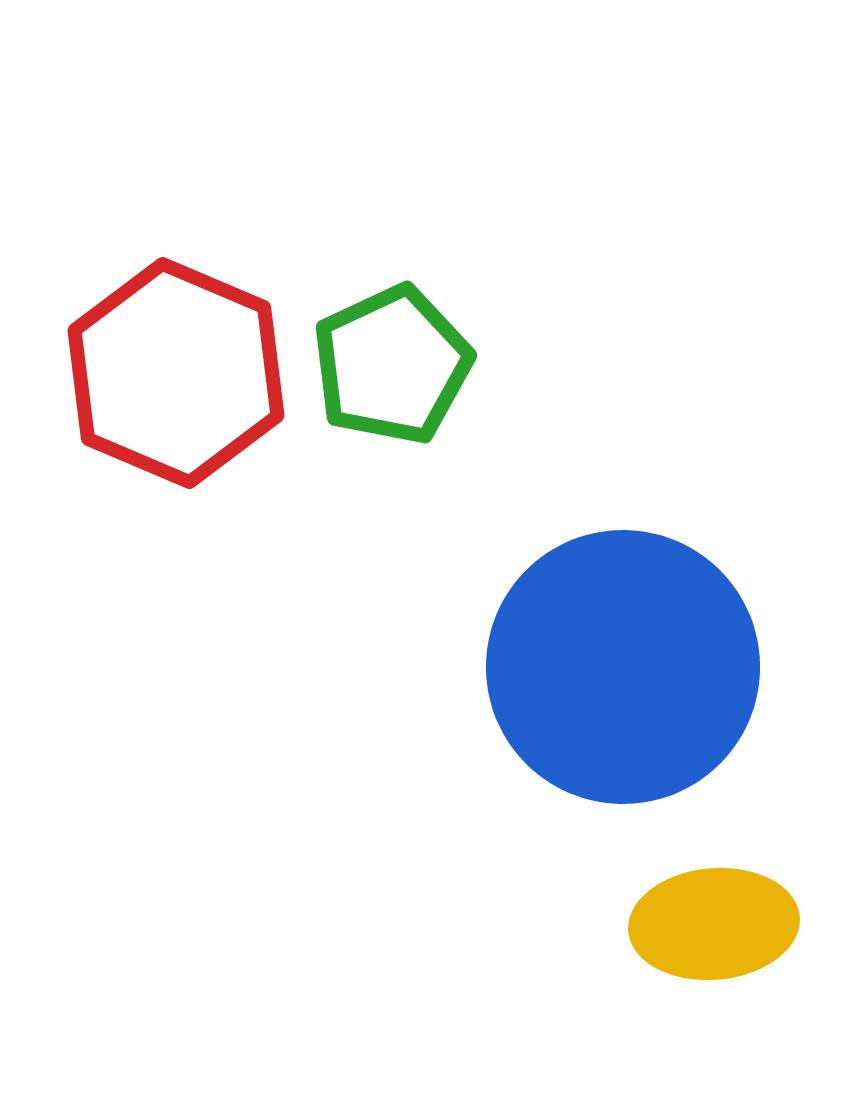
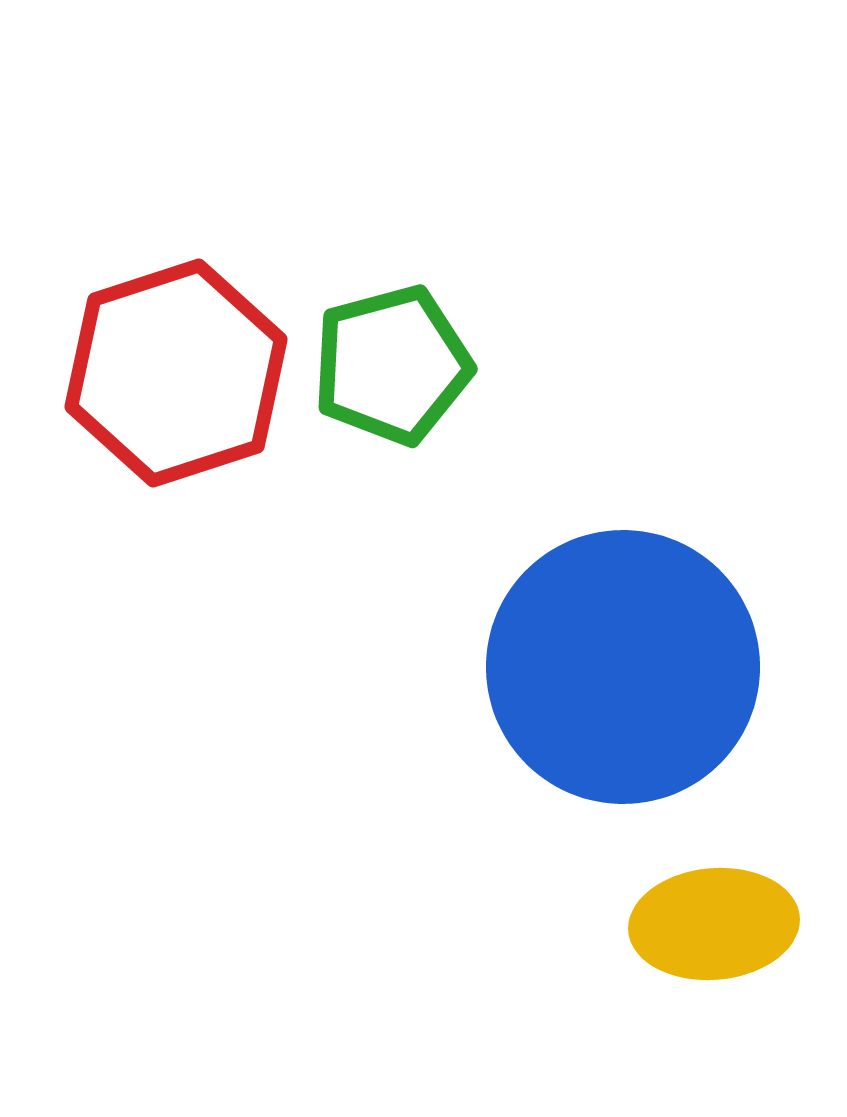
green pentagon: rotated 10 degrees clockwise
red hexagon: rotated 19 degrees clockwise
